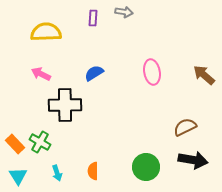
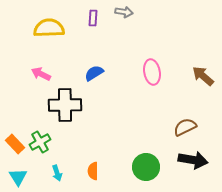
yellow semicircle: moved 3 px right, 4 px up
brown arrow: moved 1 px left, 1 px down
green cross: rotated 30 degrees clockwise
cyan triangle: moved 1 px down
